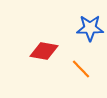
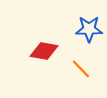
blue star: moved 1 px left, 1 px down
